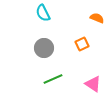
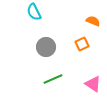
cyan semicircle: moved 9 px left, 1 px up
orange semicircle: moved 4 px left, 3 px down
gray circle: moved 2 px right, 1 px up
